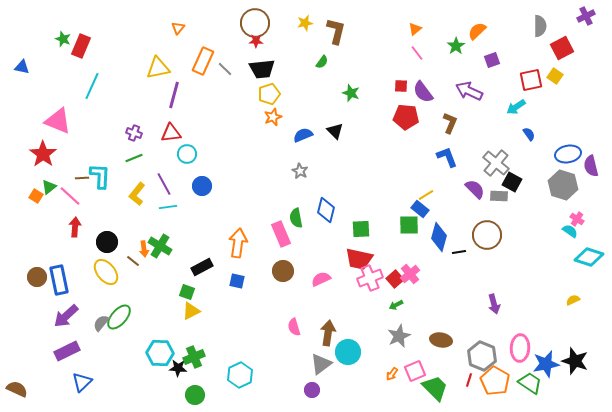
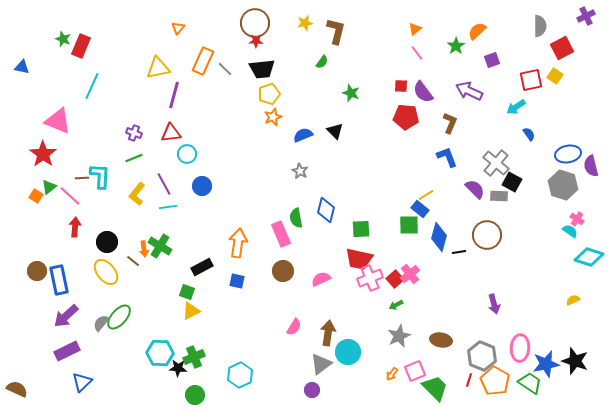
brown circle at (37, 277): moved 6 px up
pink semicircle at (294, 327): rotated 132 degrees counterclockwise
